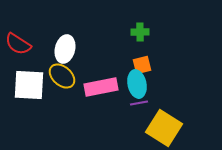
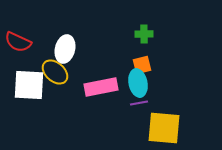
green cross: moved 4 px right, 2 px down
red semicircle: moved 2 px up; rotated 8 degrees counterclockwise
yellow ellipse: moved 7 px left, 4 px up
cyan ellipse: moved 1 px right, 1 px up
yellow square: rotated 27 degrees counterclockwise
